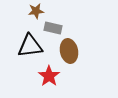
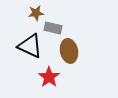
brown star: moved 2 px down
black triangle: rotated 32 degrees clockwise
red star: moved 1 px down
